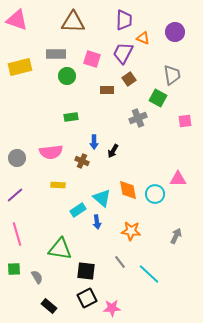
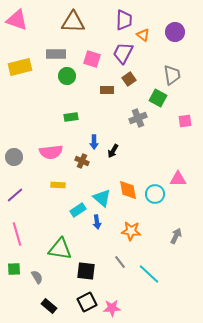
orange triangle at (143, 38): moved 3 px up; rotated 16 degrees clockwise
gray circle at (17, 158): moved 3 px left, 1 px up
black square at (87, 298): moved 4 px down
